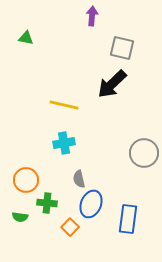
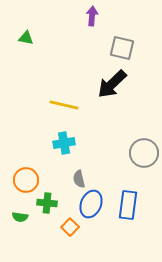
blue rectangle: moved 14 px up
